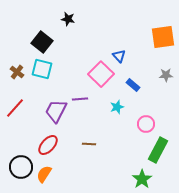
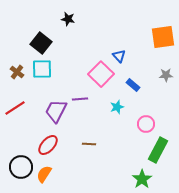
black square: moved 1 px left, 1 px down
cyan square: rotated 15 degrees counterclockwise
red line: rotated 15 degrees clockwise
